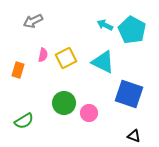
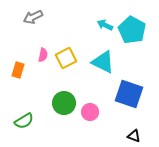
gray arrow: moved 4 px up
pink circle: moved 1 px right, 1 px up
